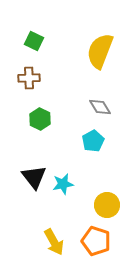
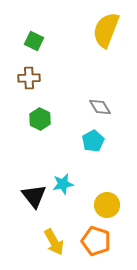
yellow semicircle: moved 6 px right, 21 px up
black triangle: moved 19 px down
